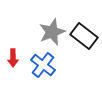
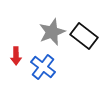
red arrow: moved 3 px right, 2 px up
blue cross: moved 2 px down
